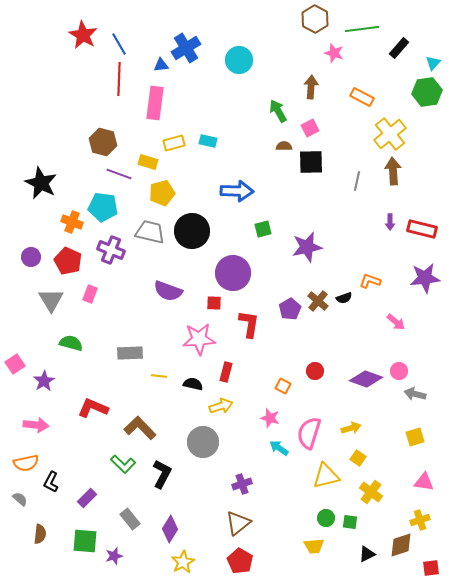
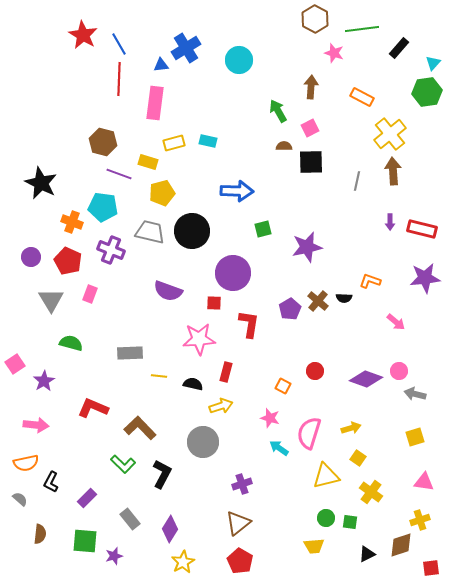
black semicircle at (344, 298): rotated 21 degrees clockwise
